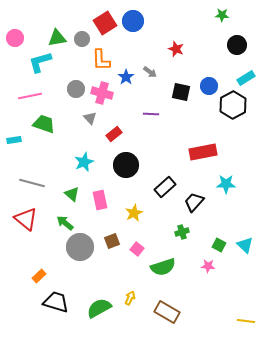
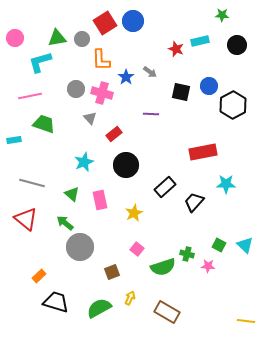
cyan rectangle at (246, 78): moved 46 px left, 37 px up; rotated 18 degrees clockwise
green cross at (182, 232): moved 5 px right, 22 px down; rotated 32 degrees clockwise
brown square at (112, 241): moved 31 px down
